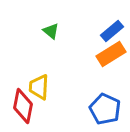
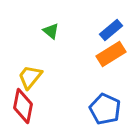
blue rectangle: moved 1 px left, 1 px up
yellow trapezoid: moved 9 px left, 10 px up; rotated 36 degrees clockwise
